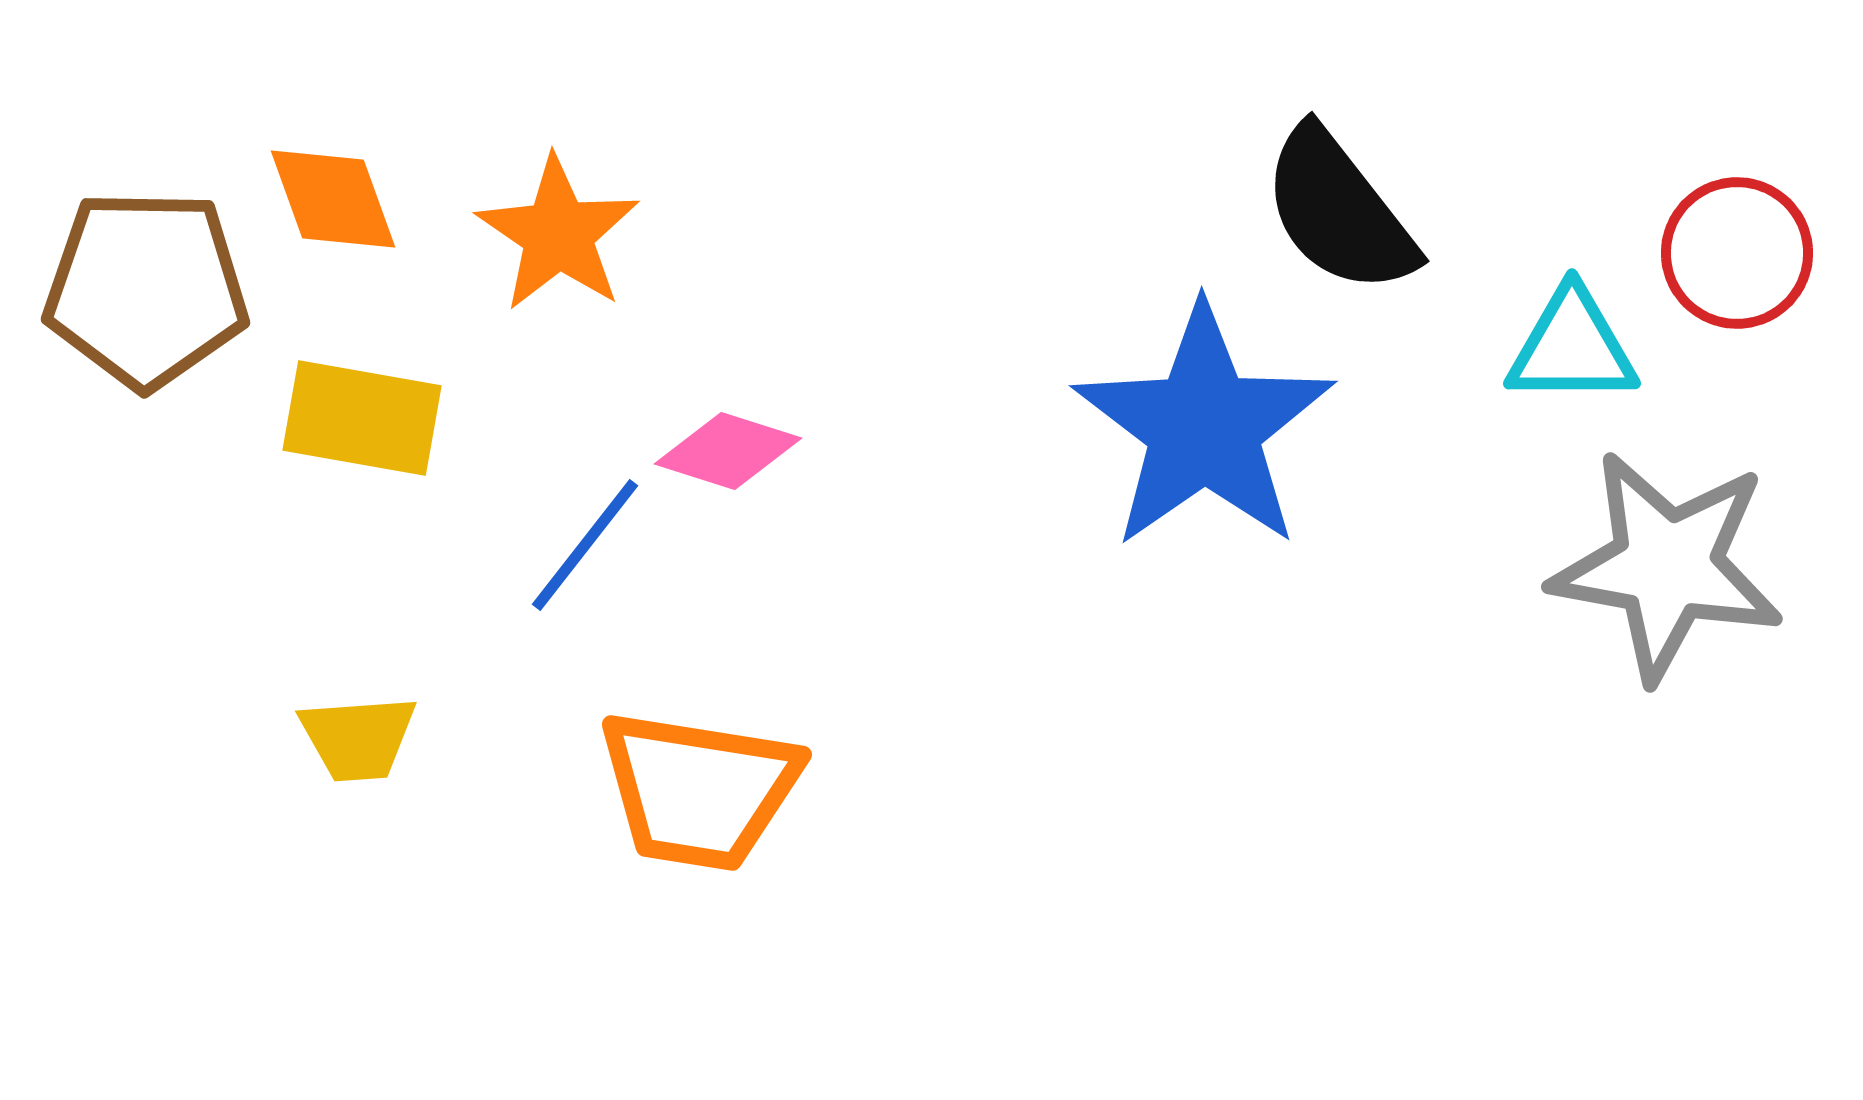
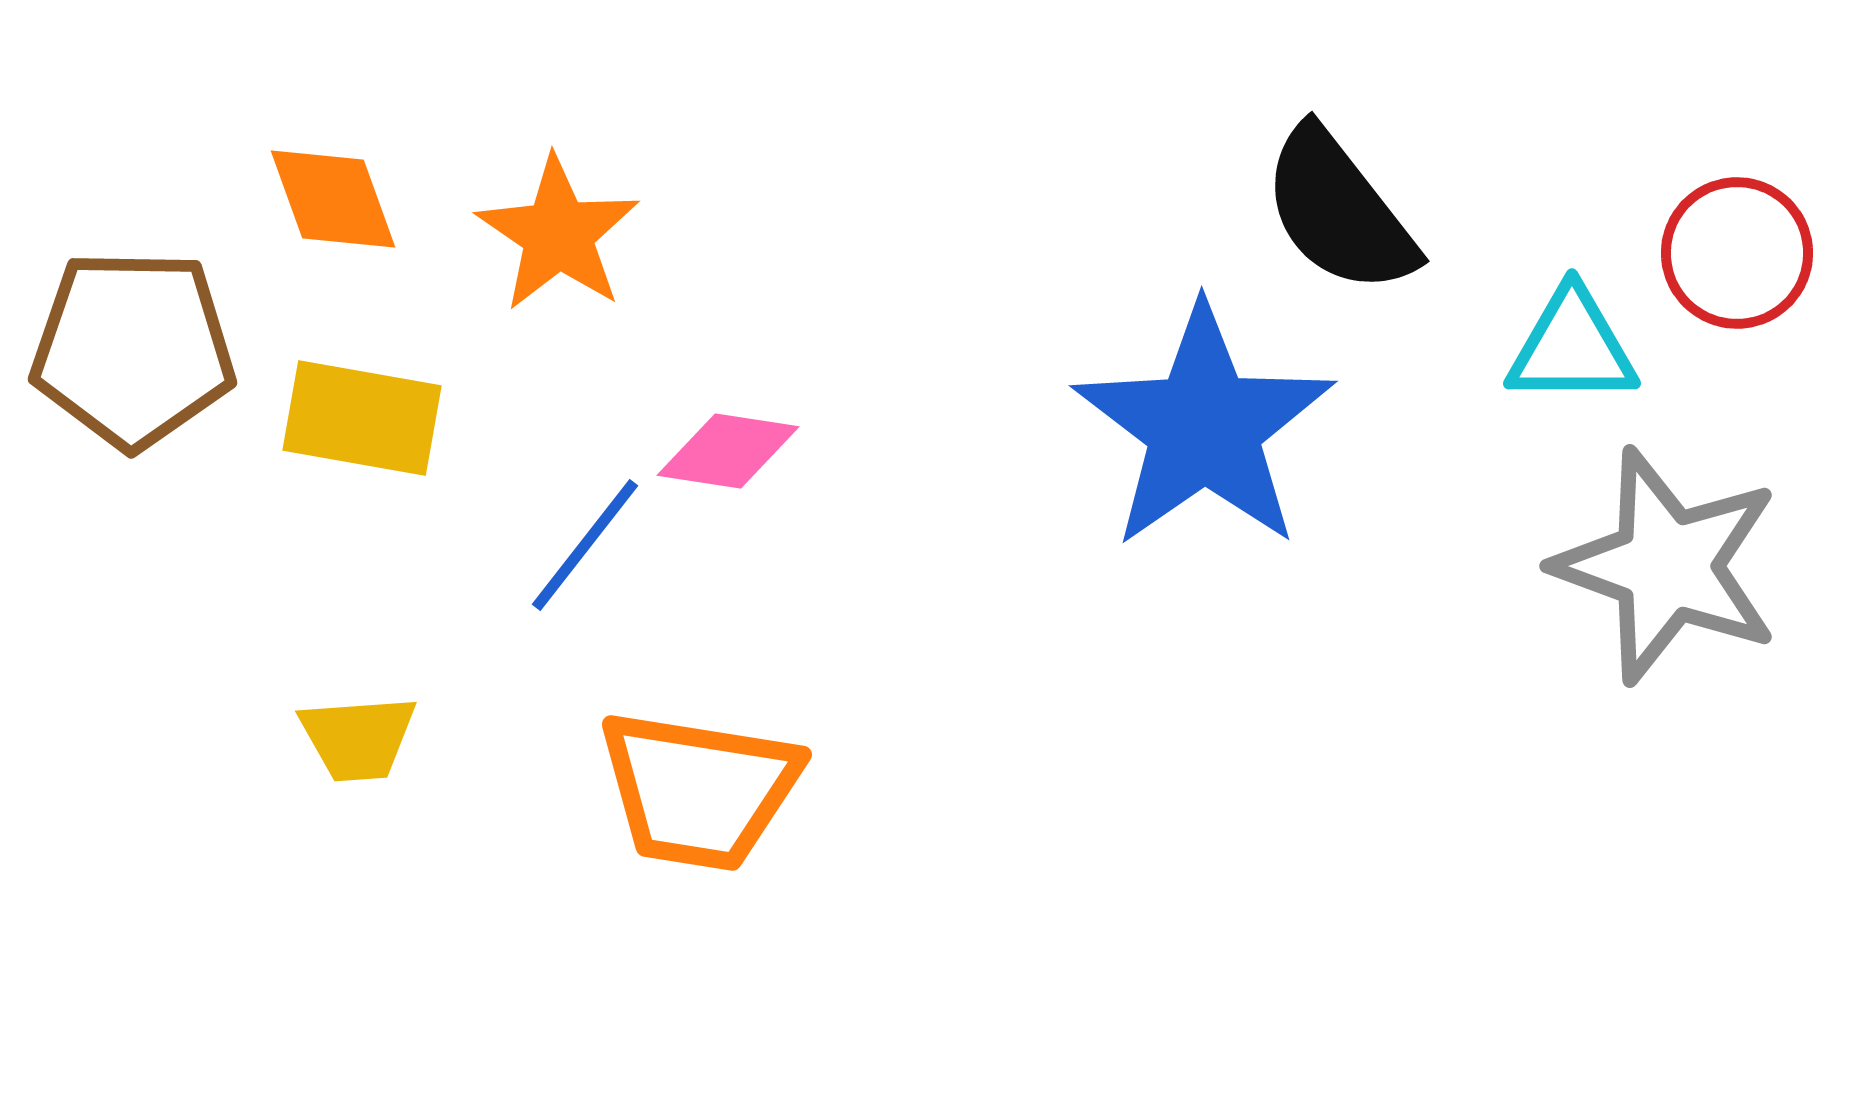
brown pentagon: moved 13 px left, 60 px down
pink diamond: rotated 9 degrees counterclockwise
gray star: rotated 10 degrees clockwise
